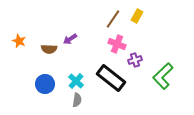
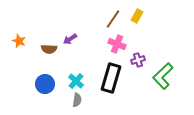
purple cross: moved 3 px right
black rectangle: rotated 68 degrees clockwise
